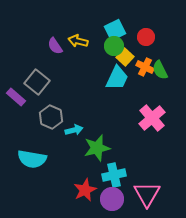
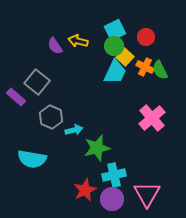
cyan trapezoid: moved 2 px left, 6 px up
